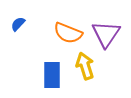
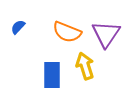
blue semicircle: moved 3 px down
orange semicircle: moved 1 px left, 1 px up
